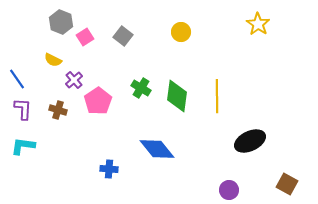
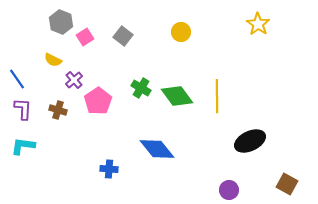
green diamond: rotated 44 degrees counterclockwise
